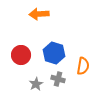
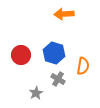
orange arrow: moved 25 px right
gray cross: rotated 16 degrees clockwise
gray star: moved 9 px down
